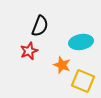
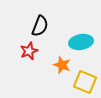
yellow square: moved 2 px right, 1 px down
